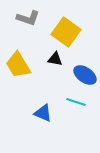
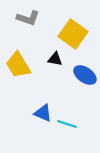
yellow square: moved 7 px right, 2 px down
cyan line: moved 9 px left, 22 px down
